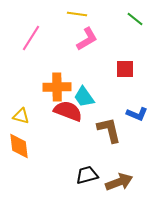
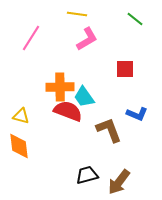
orange cross: moved 3 px right
brown L-shape: rotated 8 degrees counterclockwise
brown arrow: rotated 148 degrees clockwise
